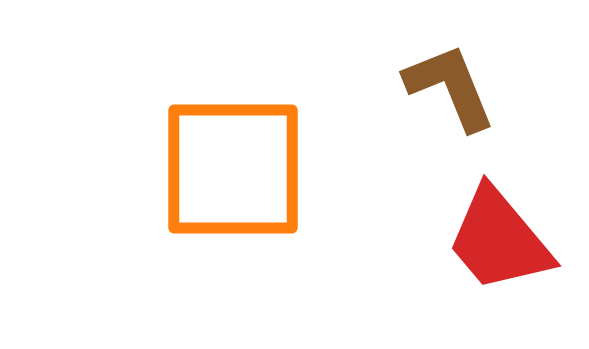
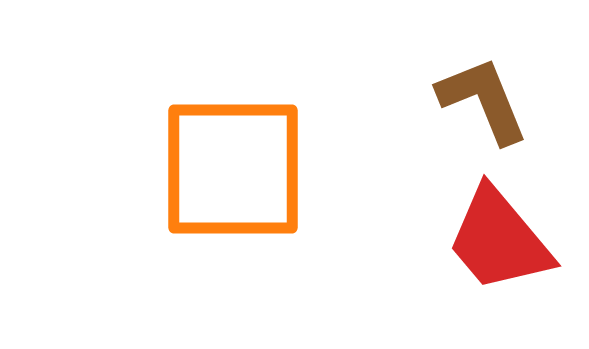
brown L-shape: moved 33 px right, 13 px down
